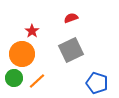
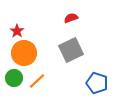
red star: moved 15 px left
orange circle: moved 2 px right, 1 px up
